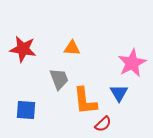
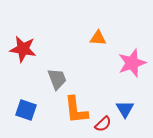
orange triangle: moved 26 px right, 10 px up
pink star: rotated 8 degrees clockwise
gray trapezoid: moved 2 px left
blue triangle: moved 6 px right, 16 px down
orange L-shape: moved 9 px left, 9 px down
blue square: rotated 15 degrees clockwise
